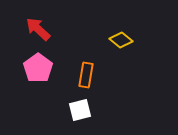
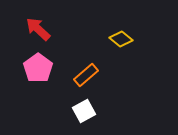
yellow diamond: moved 1 px up
orange rectangle: rotated 40 degrees clockwise
white square: moved 4 px right, 1 px down; rotated 15 degrees counterclockwise
